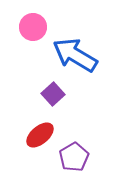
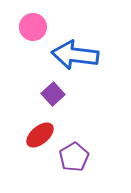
blue arrow: rotated 24 degrees counterclockwise
